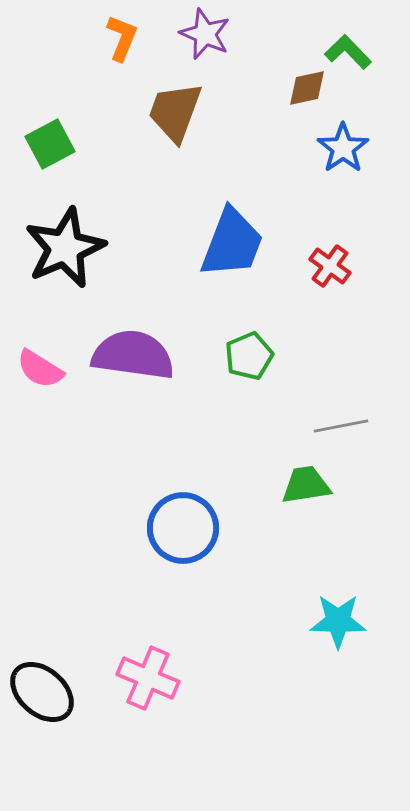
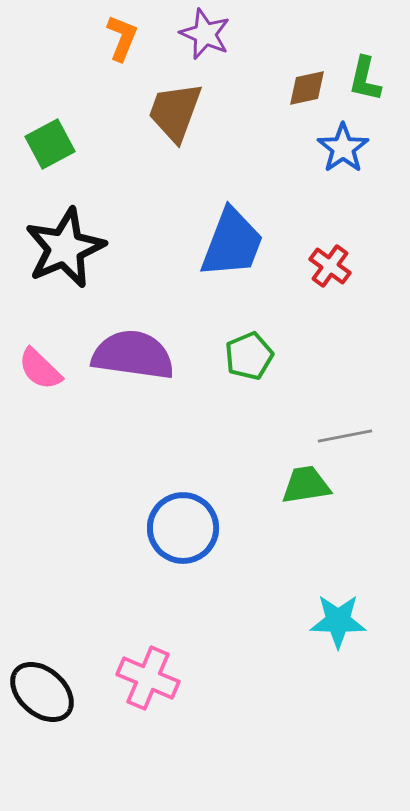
green L-shape: moved 17 px right, 27 px down; rotated 123 degrees counterclockwise
pink semicircle: rotated 12 degrees clockwise
gray line: moved 4 px right, 10 px down
